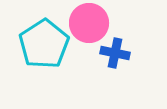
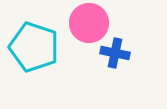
cyan pentagon: moved 10 px left, 3 px down; rotated 21 degrees counterclockwise
